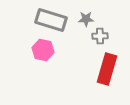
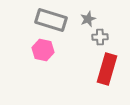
gray star: moved 2 px right; rotated 21 degrees counterclockwise
gray cross: moved 1 px down
